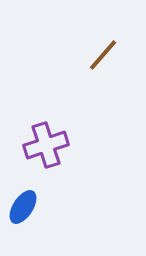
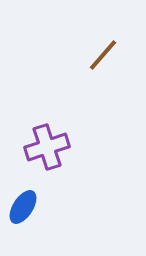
purple cross: moved 1 px right, 2 px down
